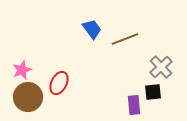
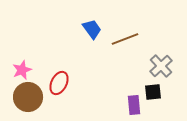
gray cross: moved 1 px up
